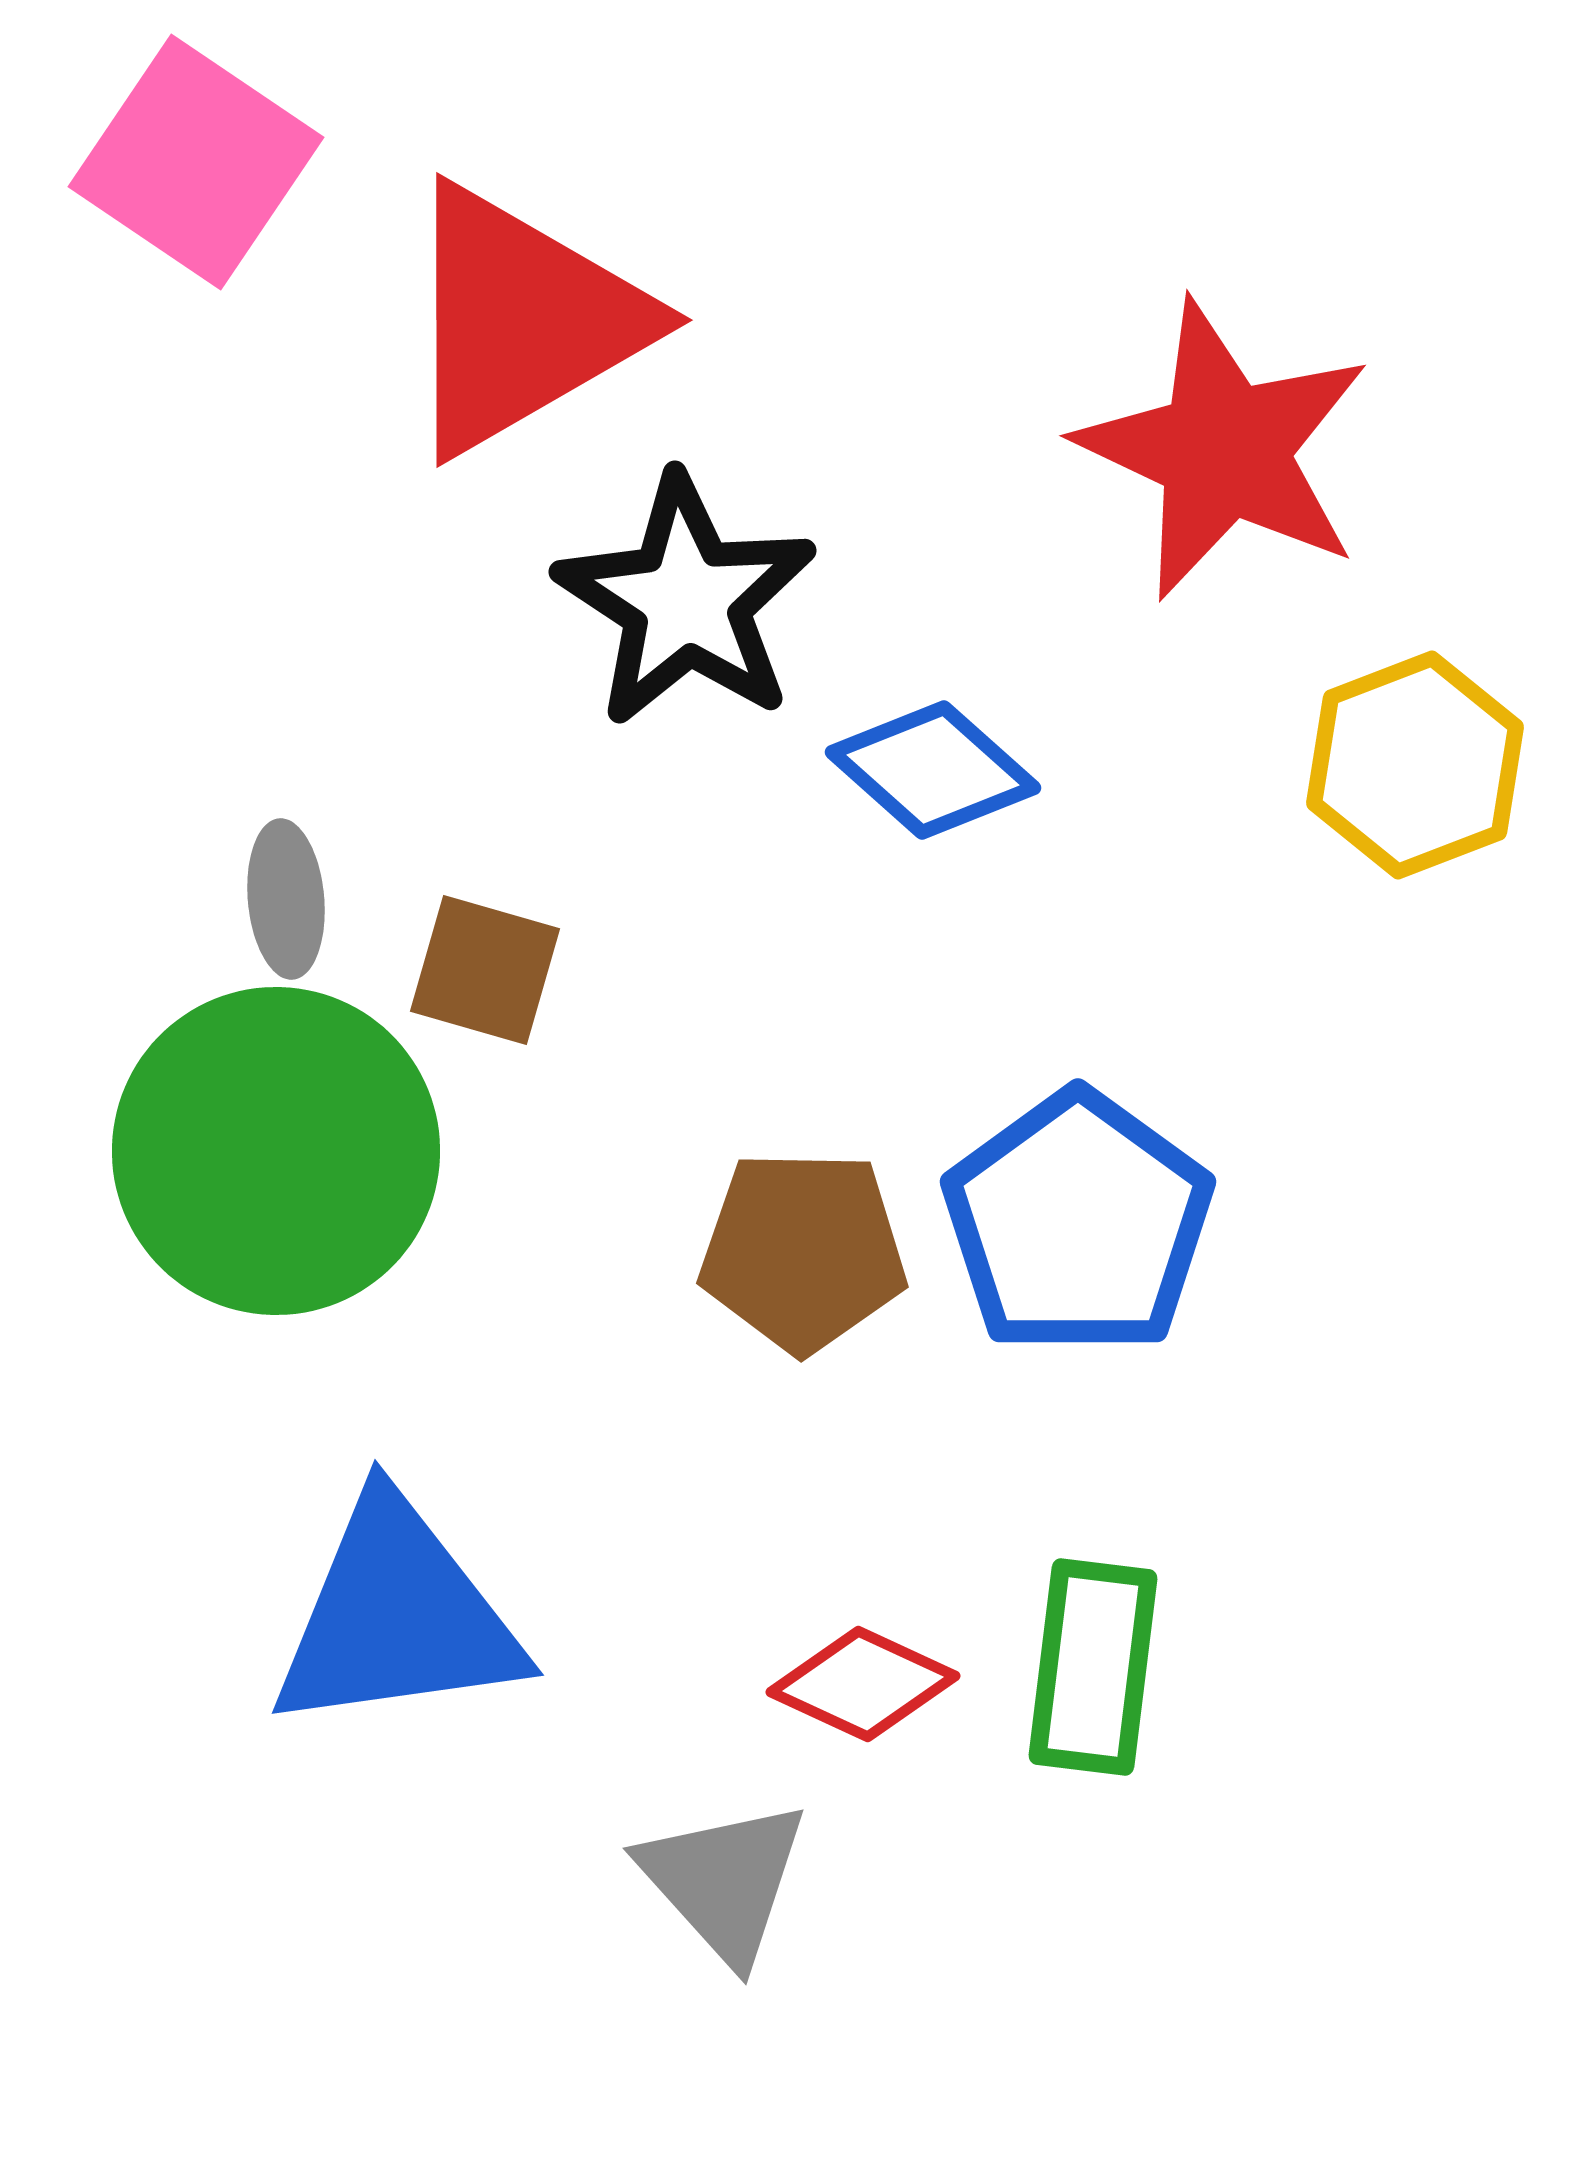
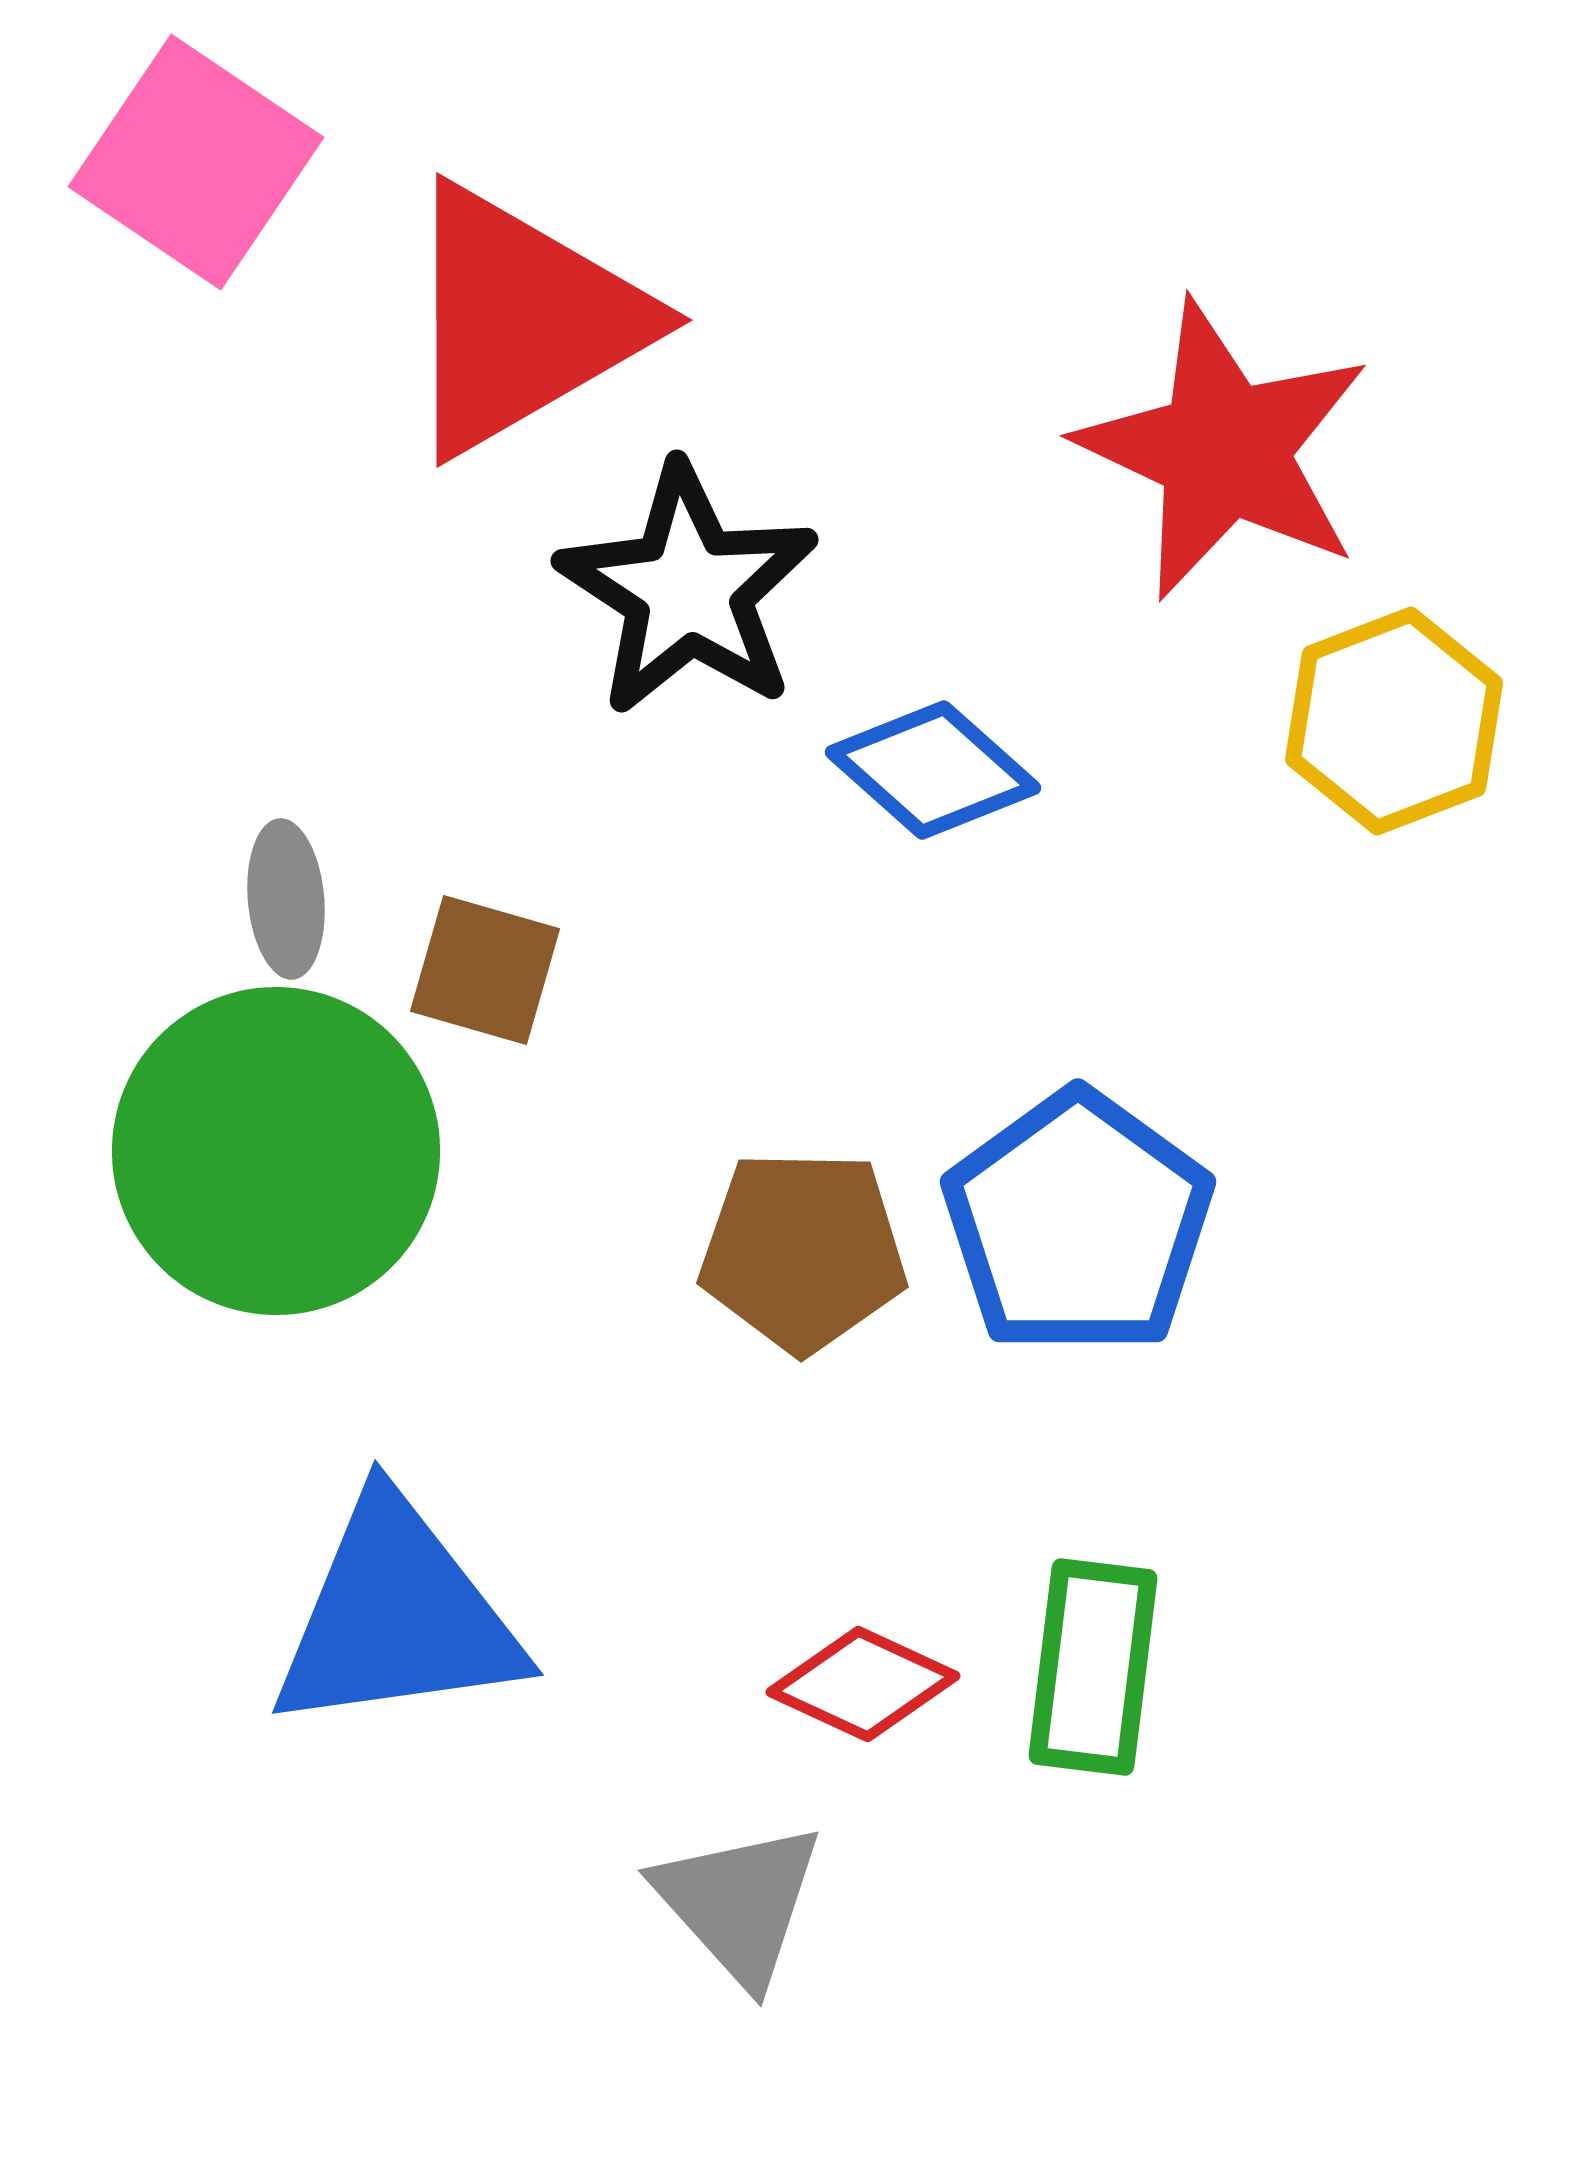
black star: moved 2 px right, 11 px up
yellow hexagon: moved 21 px left, 44 px up
gray triangle: moved 15 px right, 22 px down
